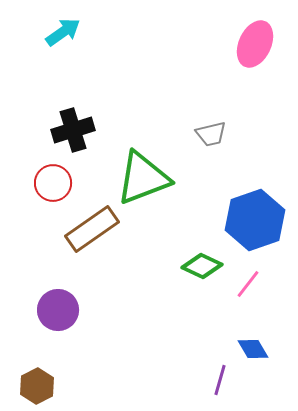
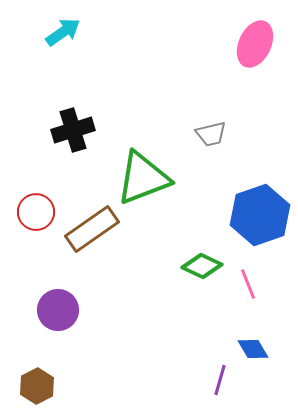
red circle: moved 17 px left, 29 px down
blue hexagon: moved 5 px right, 5 px up
pink line: rotated 60 degrees counterclockwise
